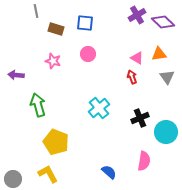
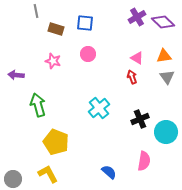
purple cross: moved 2 px down
orange triangle: moved 5 px right, 2 px down
black cross: moved 1 px down
